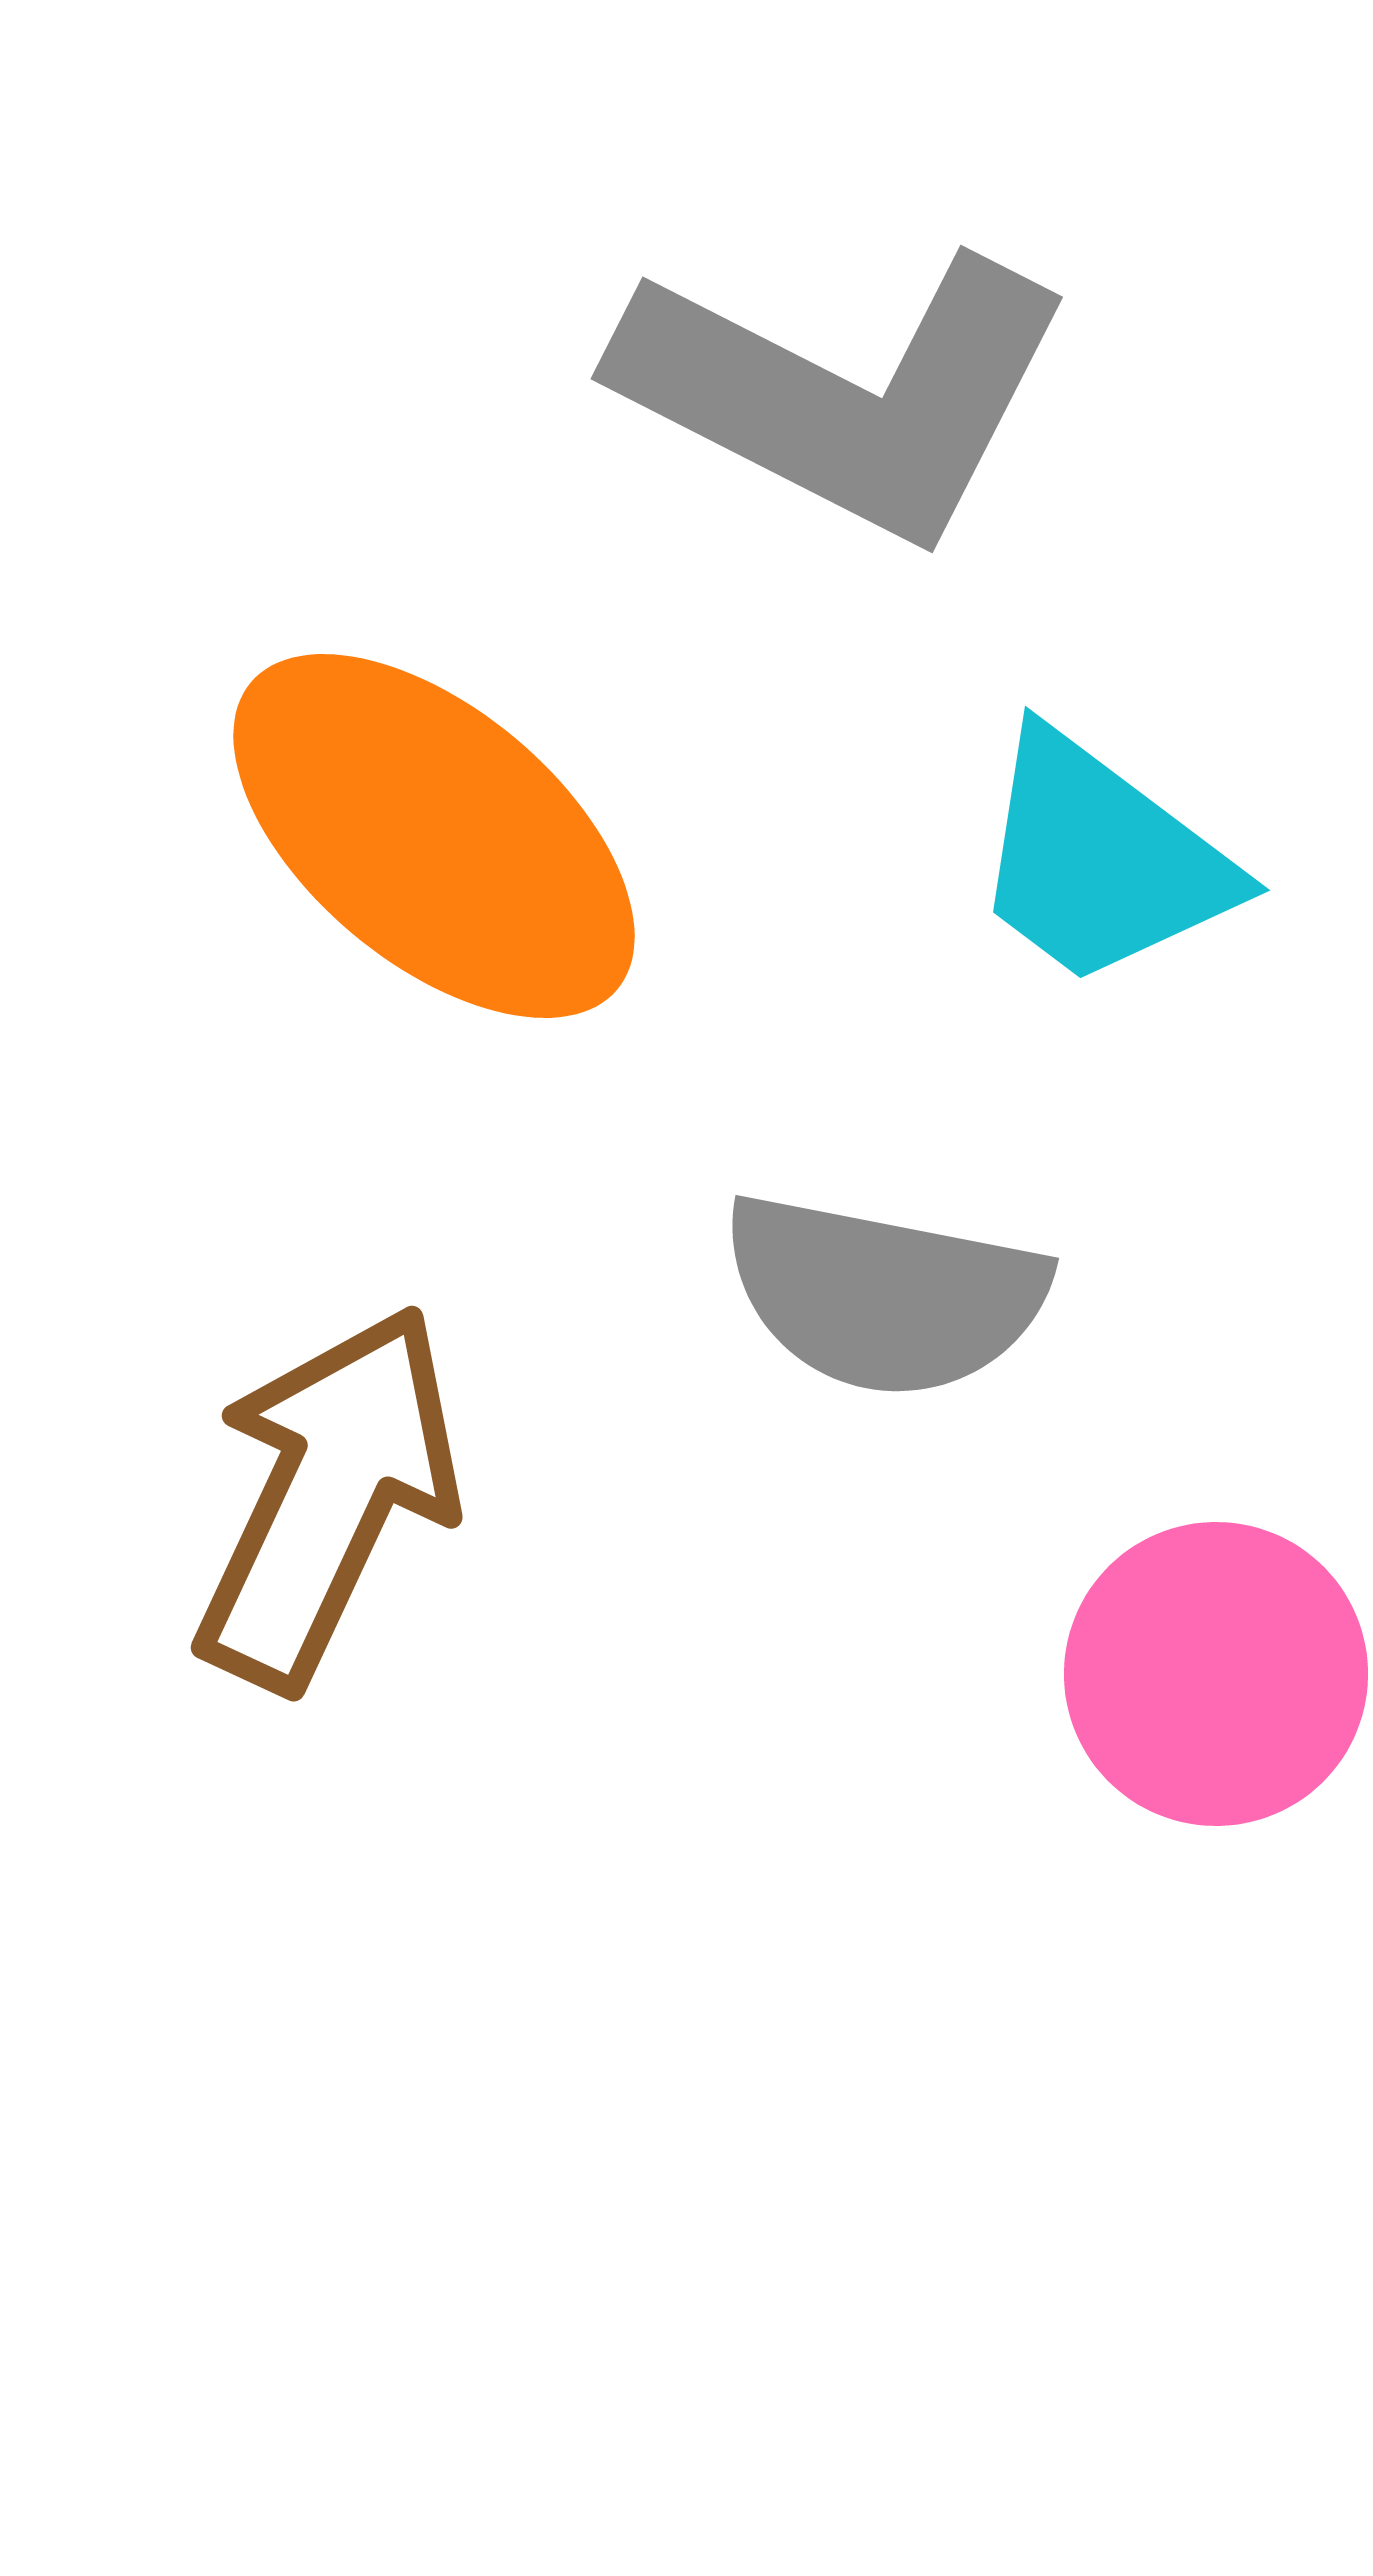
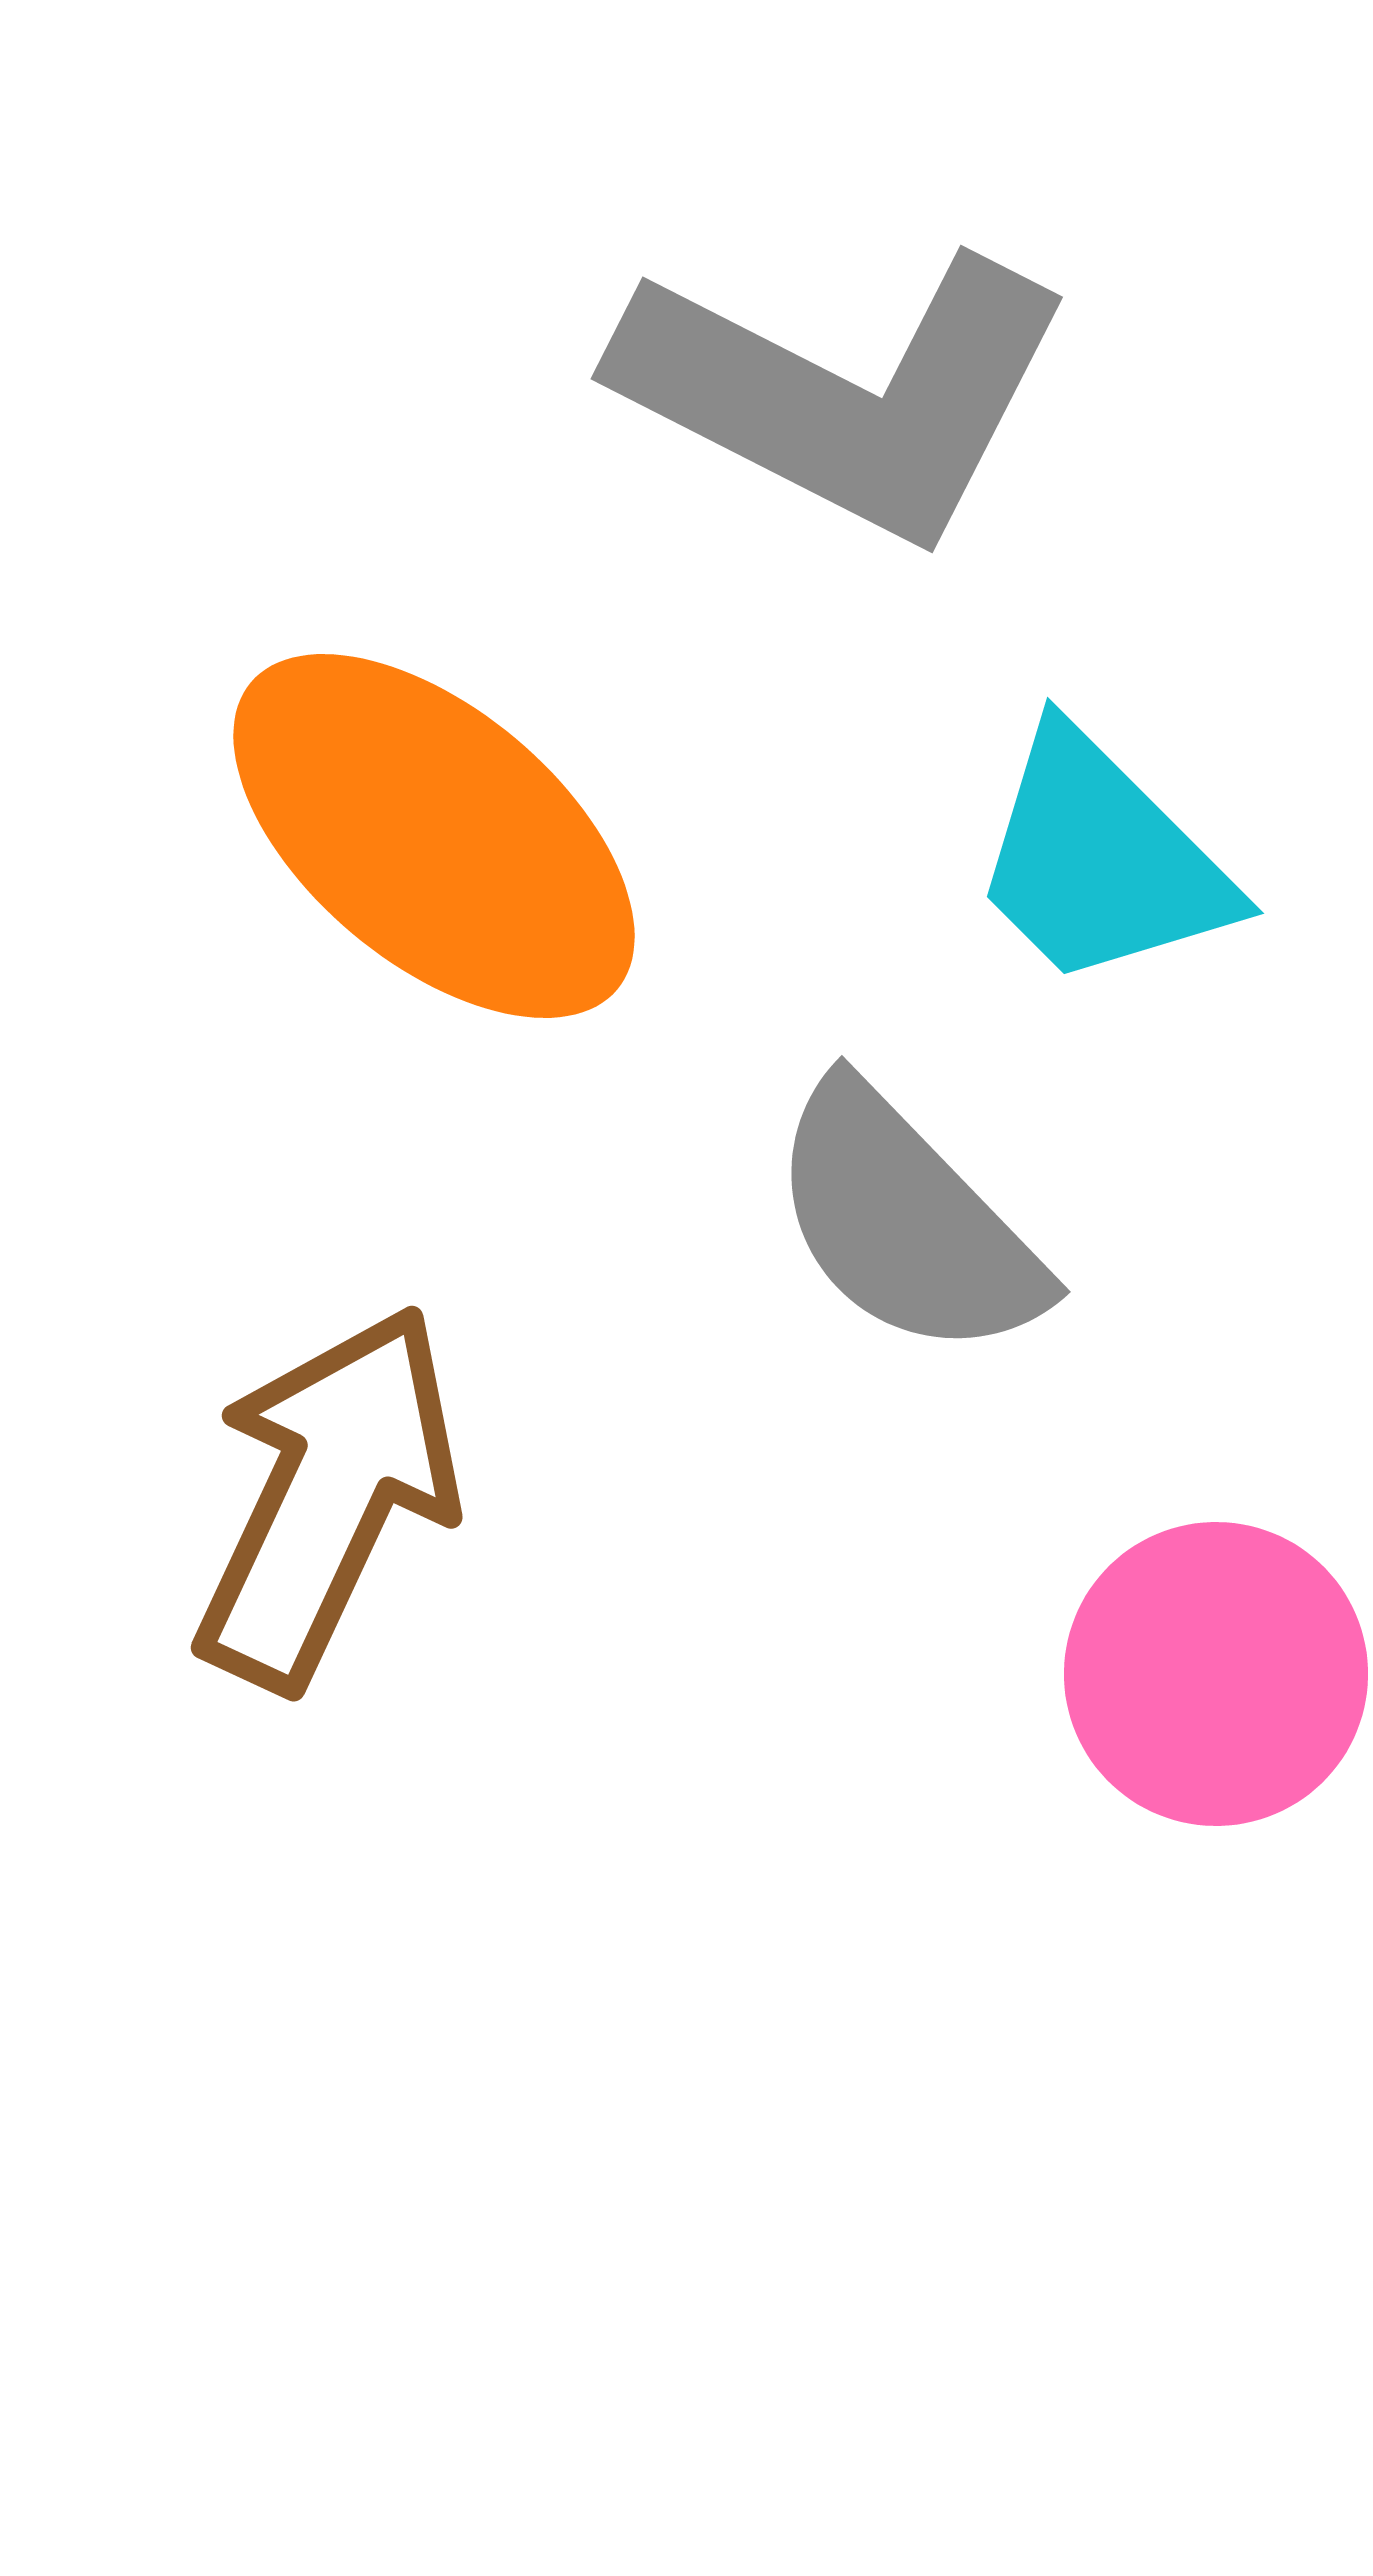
cyan trapezoid: rotated 8 degrees clockwise
gray semicircle: moved 22 px right, 73 px up; rotated 35 degrees clockwise
